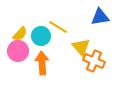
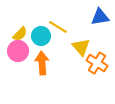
orange cross: moved 3 px right, 2 px down; rotated 10 degrees clockwise
